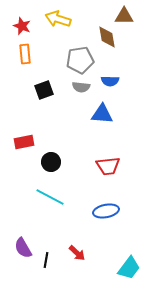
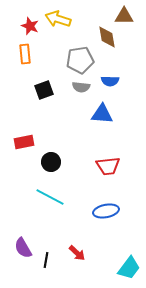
red star: moved 8 px right
